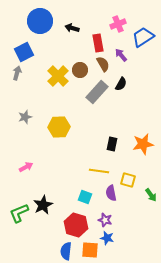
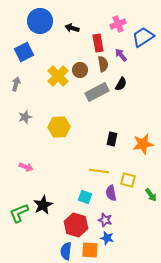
brown semicircle: rotated 21 degrees clockwise
gray arrow: moved 1 px left, 11 px down
gray rectangle: rotated 20 degrees clockwise
black rectangle: moved 5 px up
pink arrow: rotated 48 degrees clockwise
